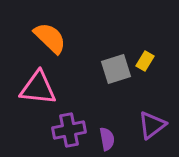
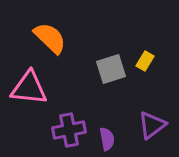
gray square: moved 5 px left
pink triangle: moved 9 px left
